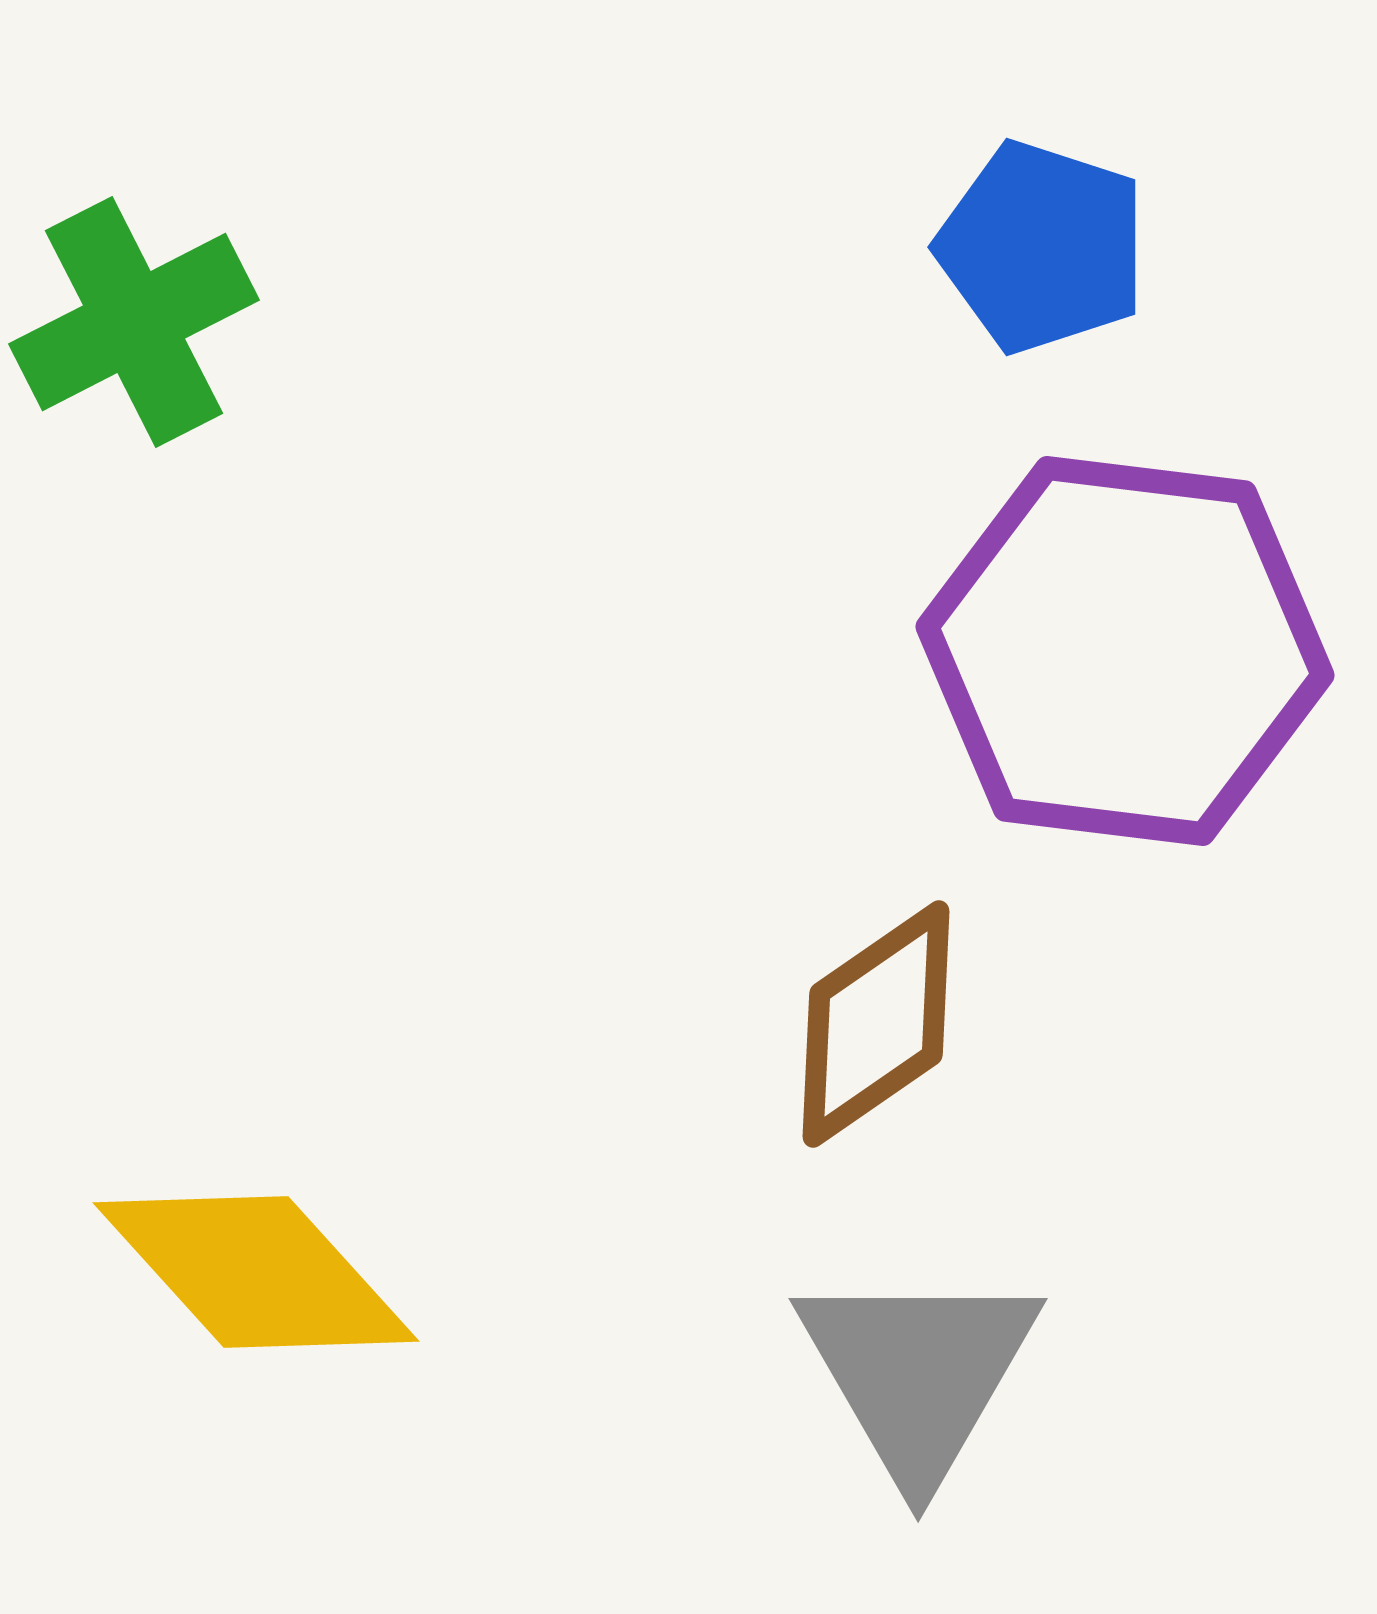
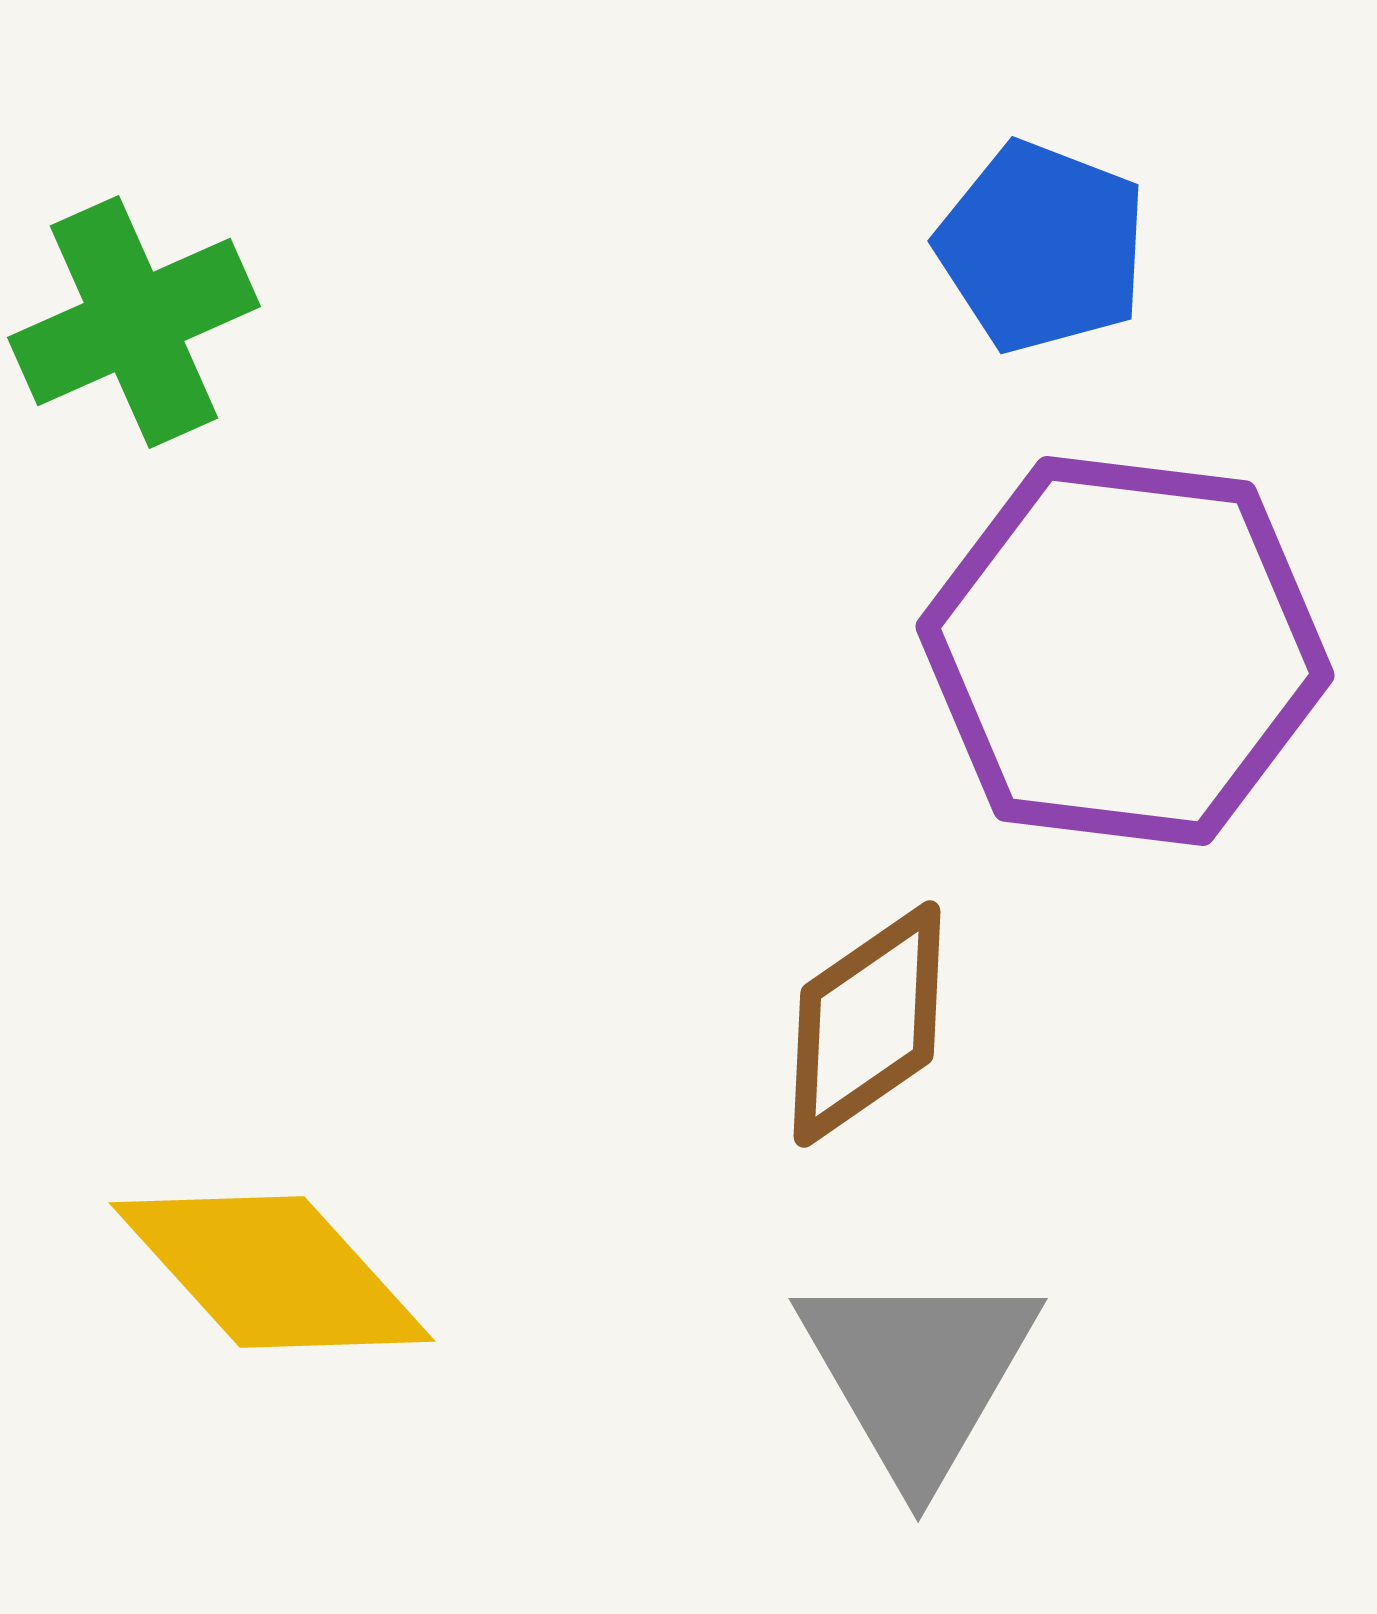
blue pentagon: rotated 3 degrees clockwise
green cross: rotated 3 degrees clockwise
brown diamond: moved 9 px left
yellow diamond: moved 16 px right
